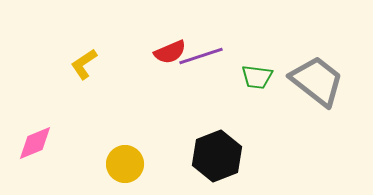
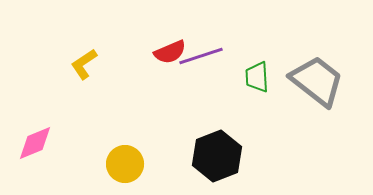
green trapezoid: rotated 80 degrees clockwise
